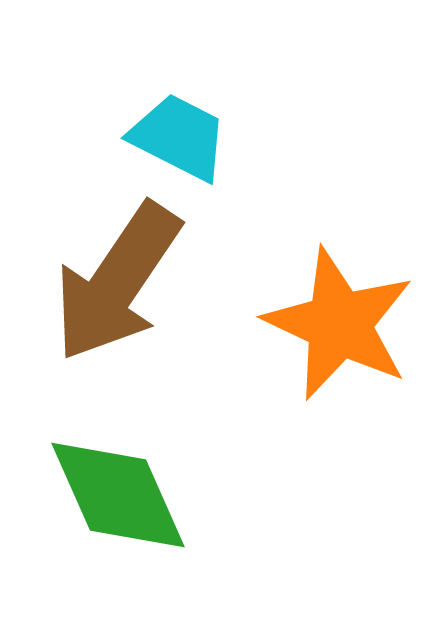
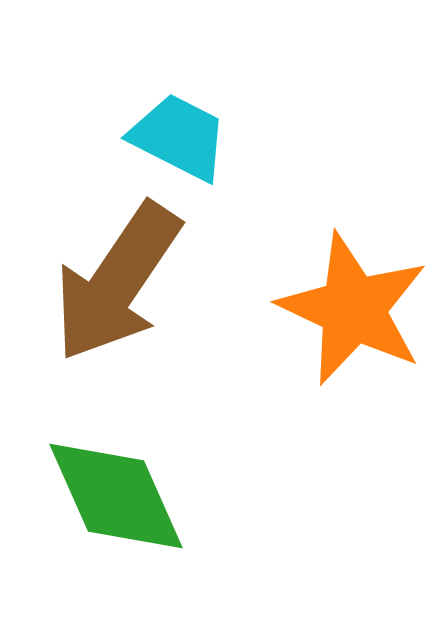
orange star: moved 14 px right, 15 px up
green diamond: moved 2 px left, 1 px down
